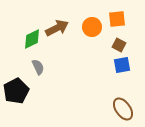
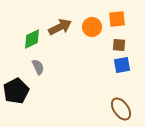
brown arrow: moved 3 px right, 1 px up
brown square: rotated 24 degrees counterclockwise
brown ellipse: moved 2 px left
